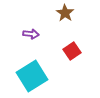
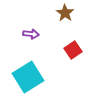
red square: moved 1 px right, 1 px up
cyan square: moved 4 px left, 1 px down
